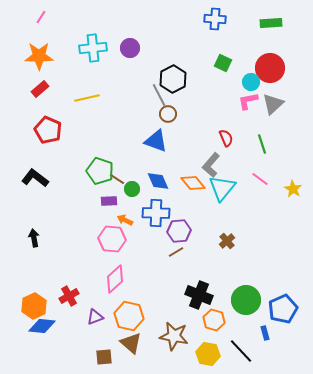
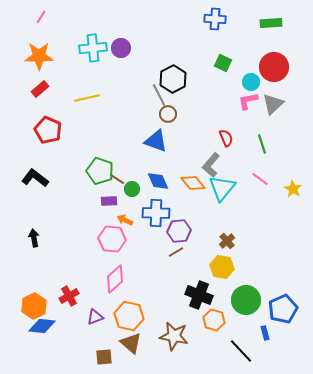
purple circle at (130, 48): moved 9 px left
red circle at (270, 68): moved 4 px right, 1 px up
yellow hexagon at (208, 354): moved 14 px right, 87 px up
